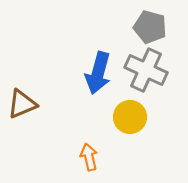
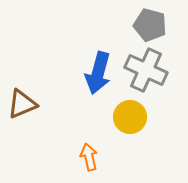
gray pentagon: moved 2 px up
